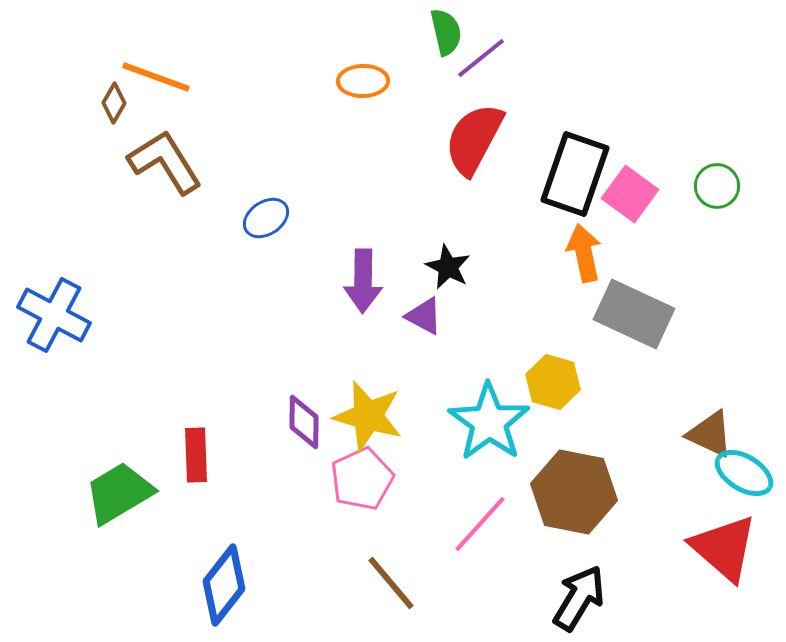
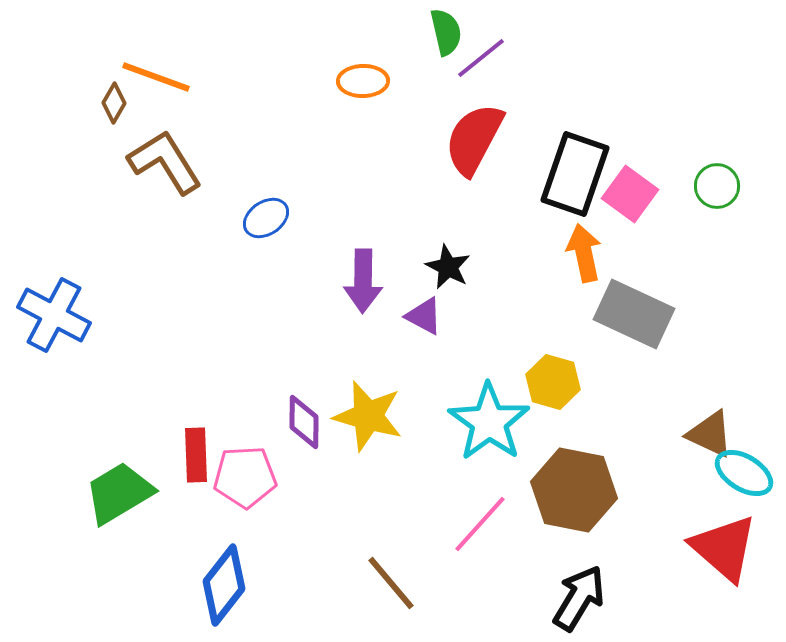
pink pentagon: moved 117 px left, 2 px up; rotated 22 degrees clockwise
brown hexagon: moved 2 px up
